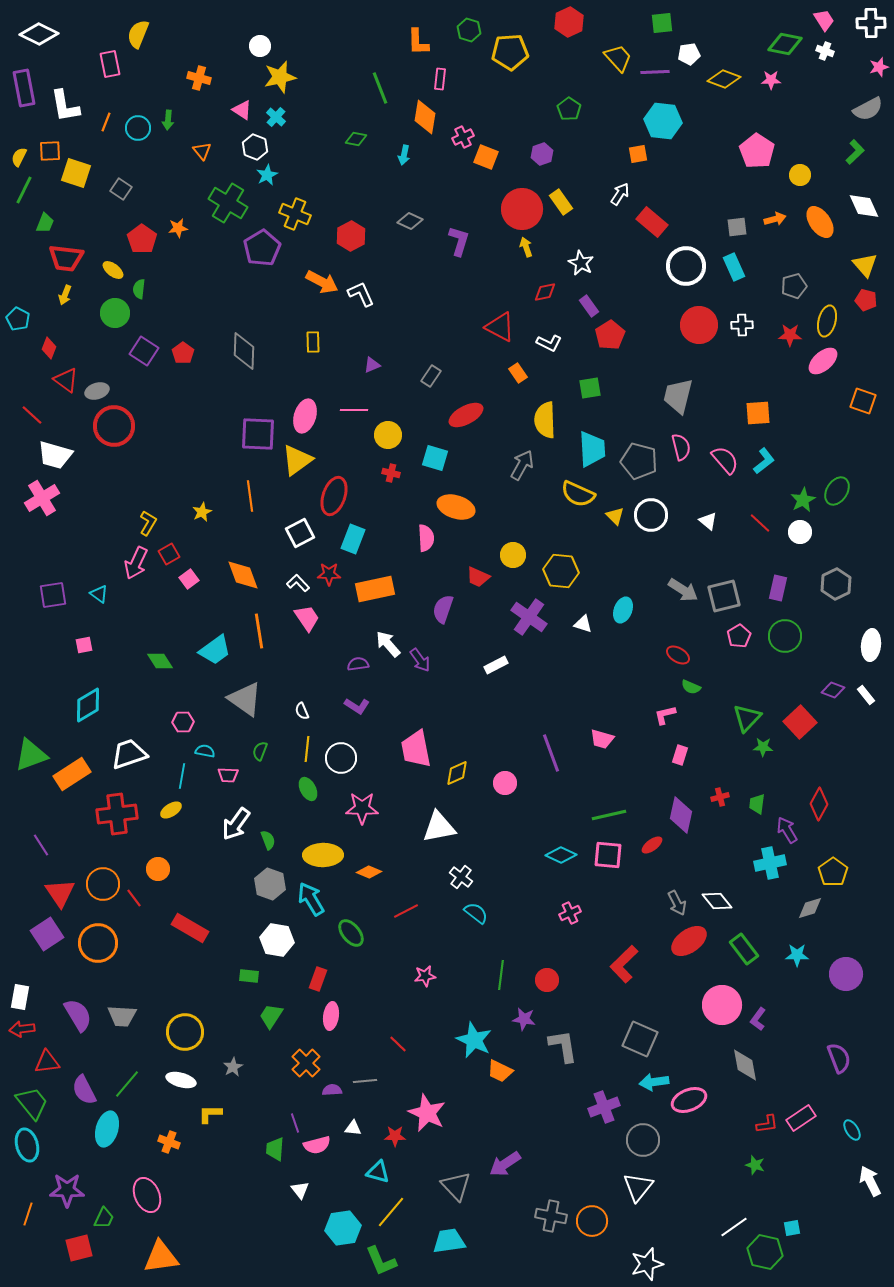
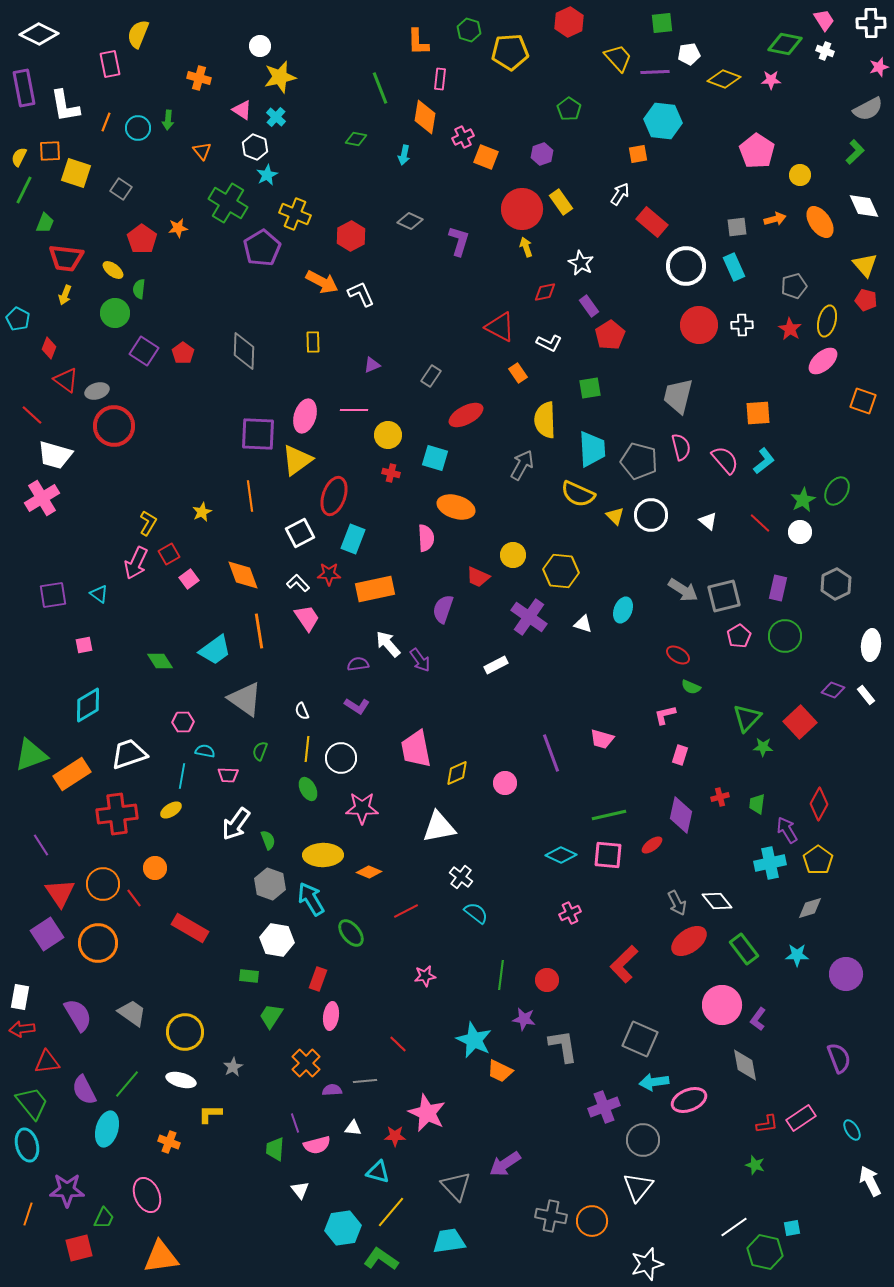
red star at (790, 335): moved 6 px up; rotated 30 degrees clockwise
orange circle at (158, 869): moved 3 px left, 1 px up
yellow pentagon at (833, 872): moved 15 px left, 12 px up
gray trapezoid at (122, 1016): moved 10 px right, 3 px up; rotated 148 degrees counterclockwise
green L-shape at (381, 1261): moved 2 px up; rotated 148 degrees clockwise
